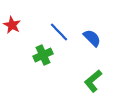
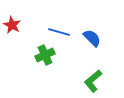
blue line: rotated 30 degrees counterclockwise
green cross: moved 2 px right
